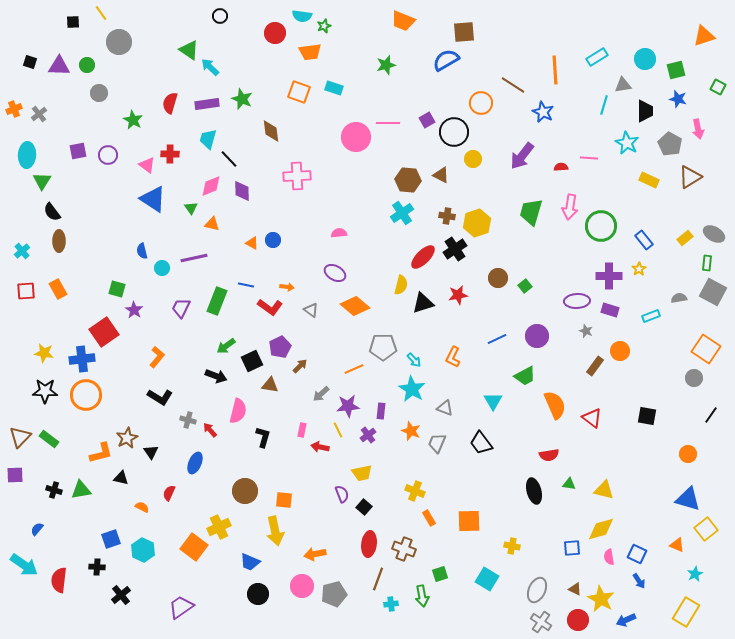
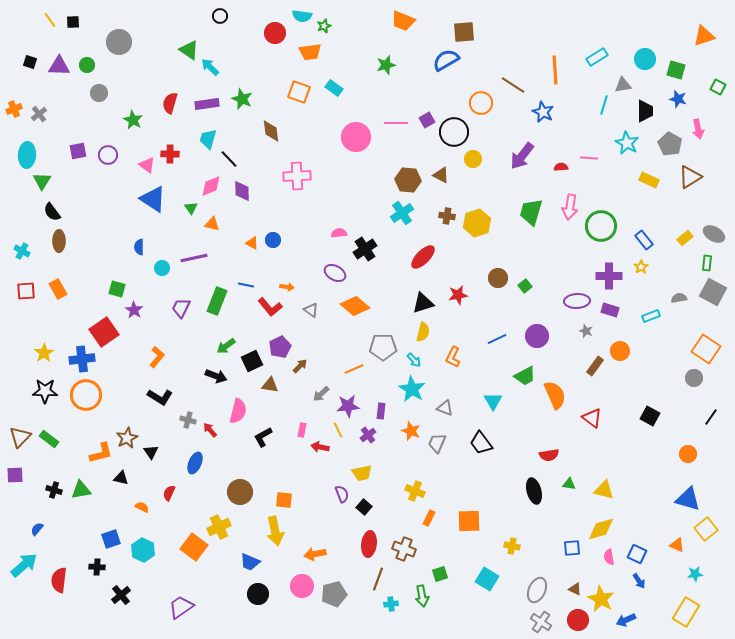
yellow line at (101, 13): moved 51 px left, 7 px down
green square at (676, 70): rotated 30 degrees clockwise
cyan rectangle at (334, 88): rotated 18 degrees clockwise
pink line at (388, 123): moved 8 px right
black cross at (455, 249): moved 90 px left
cyan cross at (22, 251): rotated 21 degrees counterclockwise
blue semicircle at (142, 251): moved 3 px left, 4 px up; rotated 14 degrees clockwise
yellow star at (639, 269): moved 2 px right, 2 px up
yellow semicircle at (401, 285): moved 22 px right, 47 px down
red L-shape at (270, 307): rotated 15 degrees clockwise
yellow star at (44, 353): rotated 30 degrees clockwise
orange semicircle at (555, 405): moved 10 px up
black line at (711, 415): moved 2 px down
black square at (647, 416): moved 3 px right; rotated 18 degrees clockwise
black L-shape at (263, 437): rotated 135 degrees counterclockwise
brown circle at (245, 491): moved 5 px left, 1 px down
orange rectangle at (429, 518): rotated 56 degrees clockwise
cyan arrow at (24, 565): rotated 76 degrees counterclockwise
cyan star at (695, 574): rotated 21 degrees clockwise
